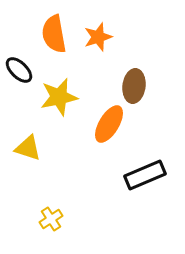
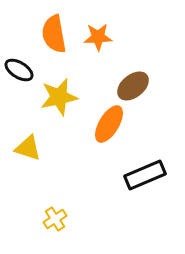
orange star: rotated 16 degrees clockwise
black ellipse: rotated 12 degrees counterclockwise
brown ellipse: moved 1 px left; rotated 44 degrees clockwise
yellow cross: moved 4 px right
